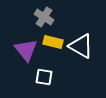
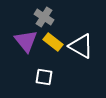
yellow rectangle: rotated 24 degrees clockwise
purple triangle: moved 9 px up
